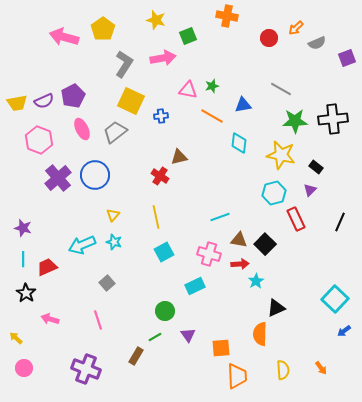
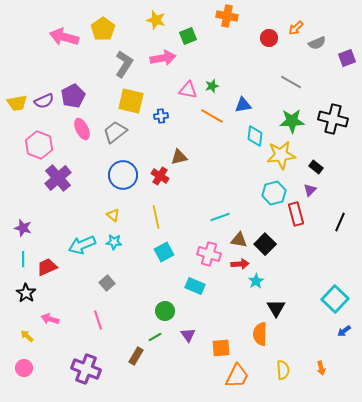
gray line at (281, 89): moved 10 px right, 7 px up
yellow square at (131, 101): rotated 12 degrees counterclockwise
black cross at (333, 119): rotated 20 degrees clockwise
green star at (295, 121): moved 3 px left
pink hexagon at (39, 140): moved 5 px down
cyan diamond at (239, 143): moved 16 px right, 7 px up
yellow star at (281, 155): rotated 20 degrees counterclockwise
blue circle at (95, 175): moved 28 px right
yellow triangle at (113, 215): rotated 32 degrees counterclockwise
red rectangle at (296, 219): moved 5 px up; rotated 10 degrees clockwise
cyan star at (114, 242): rotated 14 degrees counterclockwise
cyan rectangle at (195, 286): rotated 48 degrees clockwise
black triangle at (276, 308): rotated 36 degrees counterclockwise
yellow arrow at (16, 338): moved 11 px right, 2 px up
orange arrow at (321, 368): rotated 24 degrees clockwise
orange trapezoid at (237, 376): rotated 28 degrees clockwise
